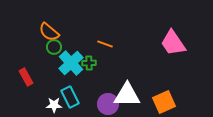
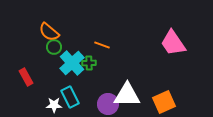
orange line: moved 3 px left, 1 px down
cyan cross: moved 1 px right
